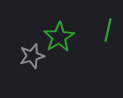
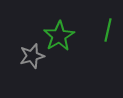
green star: moved 1 px up
